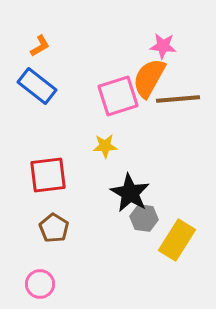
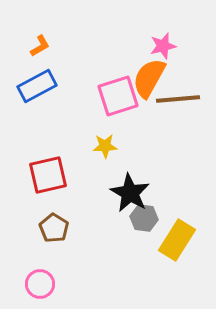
pink star: rotated 20 degrees counterclockwise
blue rectangle: rotated 66 degrees counterclockwise
red square: rotated 6 degrees counterclockwise
